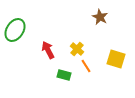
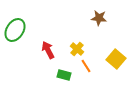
brown star: moved 1 px left, 1 px down; rotated 21 degrees counterclockwise
yellow square: rotated 24 degrees clockwise
